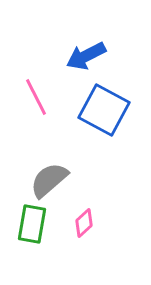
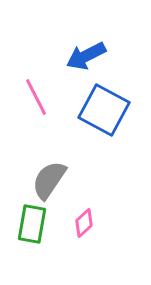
gray semicircle: rotated 15 degrees counterclockwise
